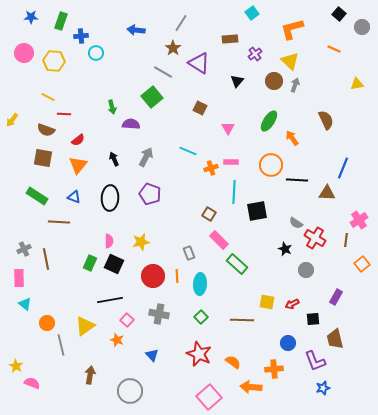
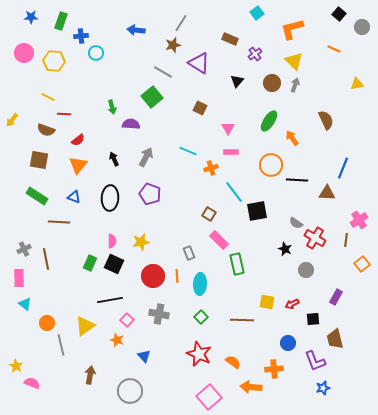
cyan square at (252, 13): moved 5 px right
brown rectangle at (230, 39): rotated 28 degrees clockwise
brown star at (173, 48): moved 3 px up; rotated 21 degrees clockwise
yellow triangle at (290, 61): moved 4 px right
brown circle at (274, 81): moved 2 px left, 2 px down
brown square at (43, 158): moved 4 px left, 2 px down
pink rectangle at (231, 162): moved 10 px up
cyan line at (234, 192): rotated 40 degrees counterclockwise
pink semicircle at (109, 241): moved 3 px right
green rectangle at (237, 264): rotated 35 degrees clockwise
blue triangle at (152, 355): moved 8 px left, 1 px down
